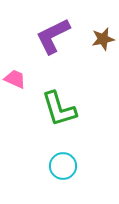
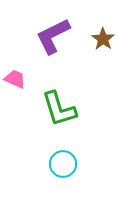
brown star: rotated 25 degrees counterclockwise
cyan circle: moved 2 px up
